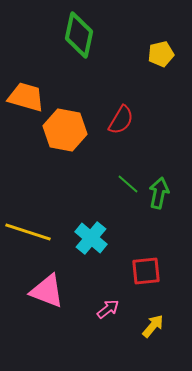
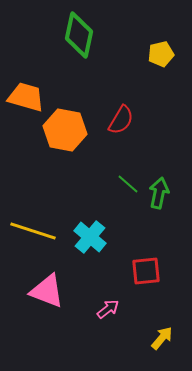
yellow line: moved 5 px right, 1 px up
cyan cross: moved 1 px left, 1 px up
yellow arrow: moved 9 px right, 12 px down
